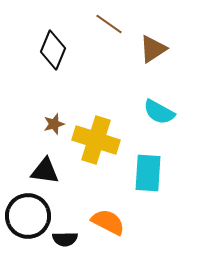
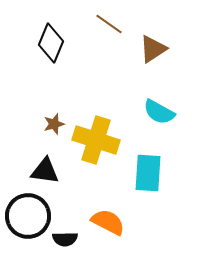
black diamond: moved 2 px left, 7 px up
